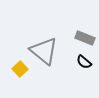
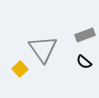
gray rectangle: moved 3 px up; rotated 42 degrees counterclockwise
gray triangle: moved 1 px left, 2 px up; rotated 16 degrees clockwise
